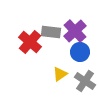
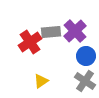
gray rectangle: rotated 12 degrees counterclockwise
red cross: rotated 15 degrees clockwise
blue circle: moved 6 px right, 4 px down
yellow triangle: moved 19 px left, 7 px down
